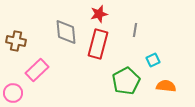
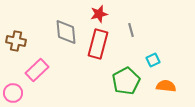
gray line: moved 4 px left; rotated 24 degrees counterclockwise
